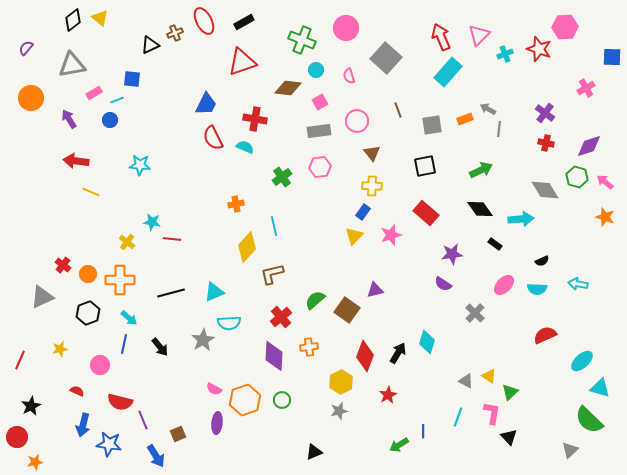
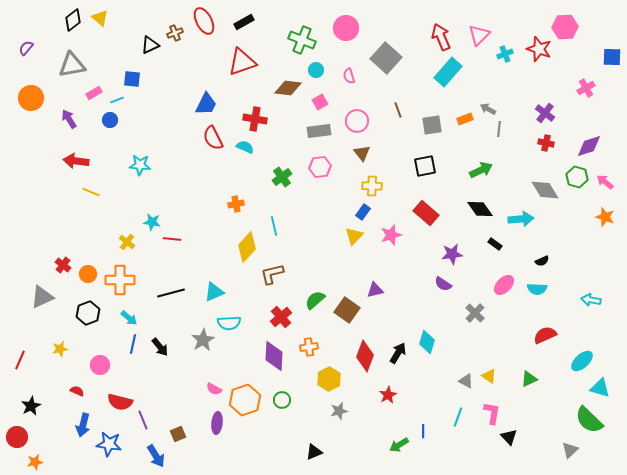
brown triangle at (372, 153): moved 10 px left
cyan arrow at (578, 284): moved 13 px right, 16 px down
blue line at (124, 344): moved 9 px right
yellow hexagon at (341, 382): moved 12 px left, 3 px up
green triangle at (510, 392): moved 19 px right, 13 px up; rotated 18 degrees clockwise
